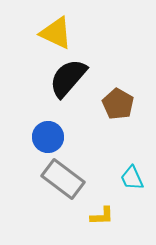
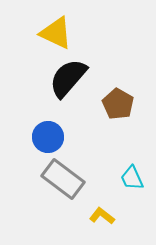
yellow L-shape: rotated 140 degrees counterclockwise
